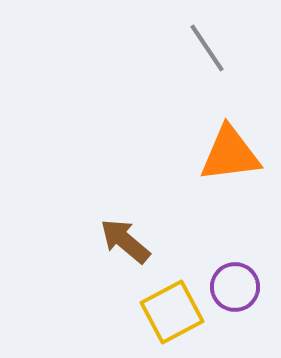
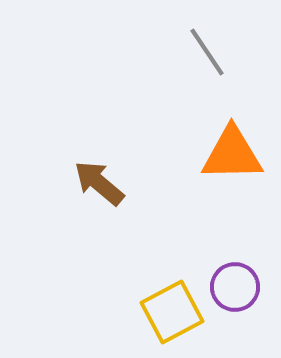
gray line: moved 4 px down
orange triangle: moved 2 px right; rotated 6 degrees clockwise
brown arrow: moved 26 px left, 58 px up
